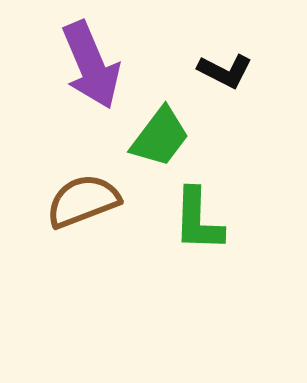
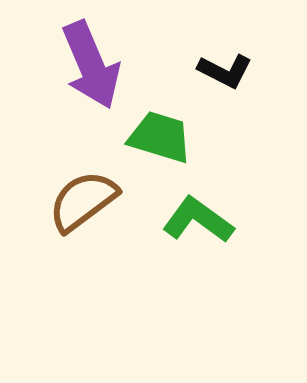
green trapezoid: rotated 110 degrees counterclockwise
brown semicircle: rotated 16 degrees counterclockwise
green L-shape: rotated 124 degrees clockwise
